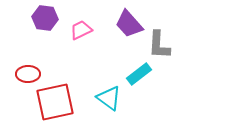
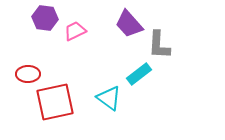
pink trapezoid: moved 6 px left, 1 px down
